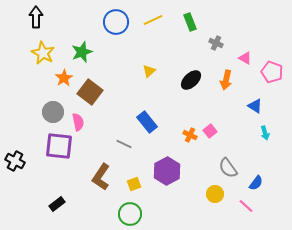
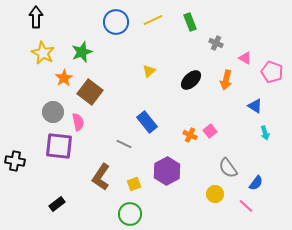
black cross: rotated 18 degrees counterclockwise
